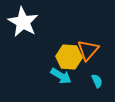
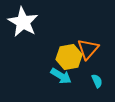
orange triangle: moved 1 px up
yellow hexagon: rotated 15 degrees counterclockwise
